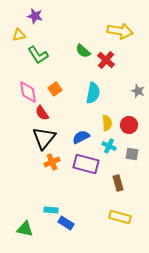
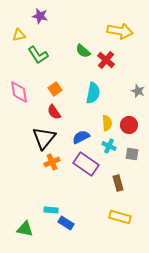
purple star: moved 5 px right
pink diamond: moved 9 px left
red semicircle: moved 12 px right, 1 px up
purple rectangle: rotated 20 degrees clockwise
